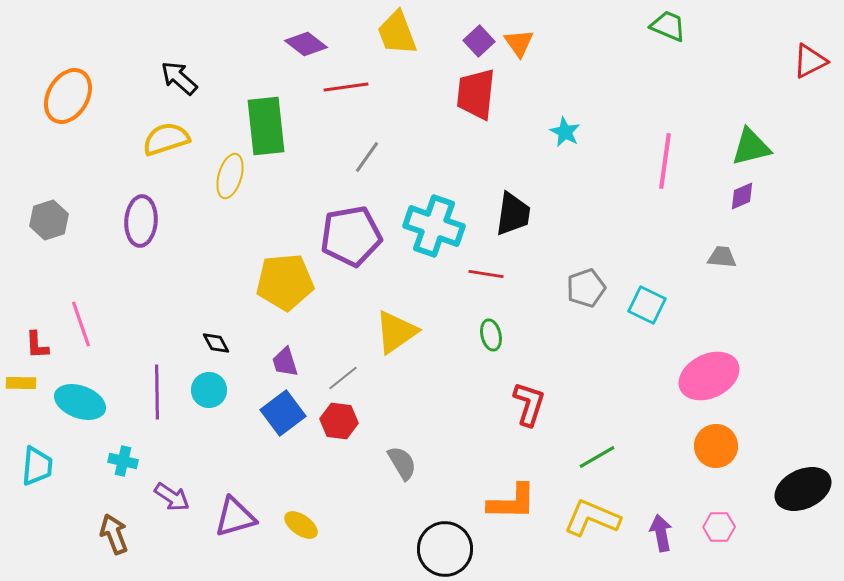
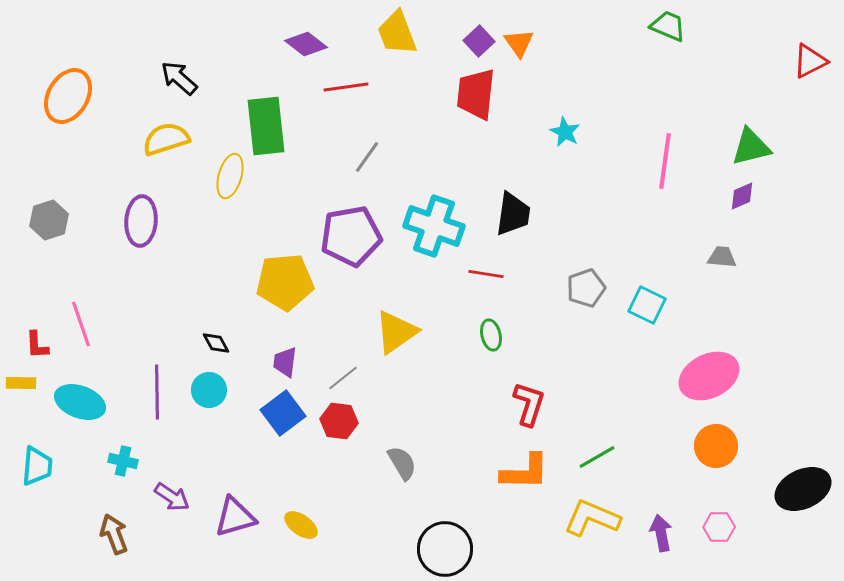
purple trapezoid at (285, 362): rotated 24 degrees clockwise
orange L-shape at (512, 502): moved 13 px right, 30 px up
